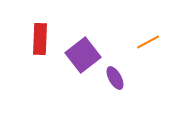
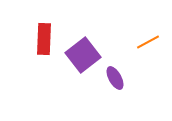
red rectangle: moved 4 px right
